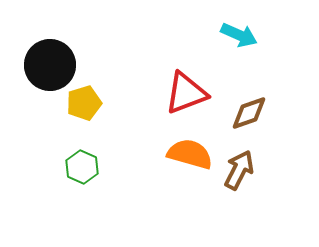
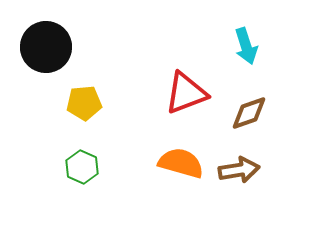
cyan arrow: moved 7 px right, 11 px down; rotated 48 degrees clockwise
black circle: moved 4 px left, 18 px up
yellow pentagon: rotated 12 degrees clockwise
orange semicircle: moved 9 px left, 9 px down
brown arrow: rotated 54 degrees clockwise
